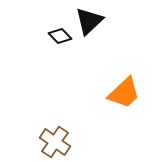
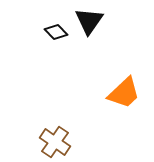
black triangle: rotated 12 degrees counterclockwise
black diamond: moved 4 px left, 4 px up
